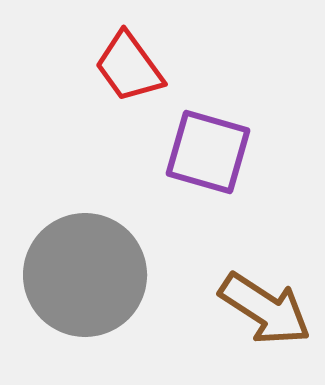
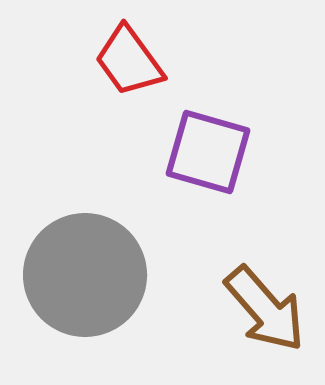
red trapezoid: moved 6 px up
brown arrow: rotated 16 degrees clockwise
